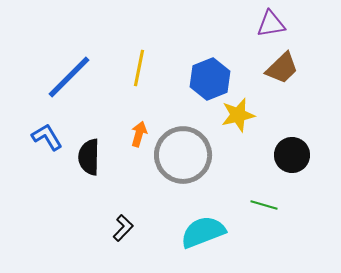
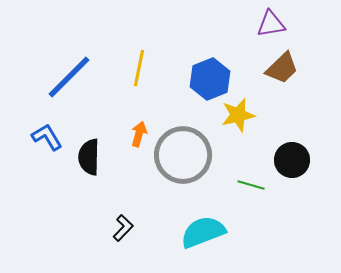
black circle: moved 5 px down
green line: moved 13 px left, 20 px up
